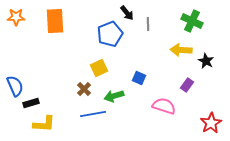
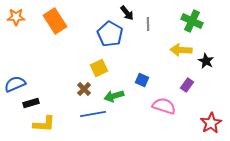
orange rectangle: rotated 30 degrees counterclockwise
blue pentagon: rotated 20 degrees counterclockwise
blue square: moved 3 px right, 2 px down
blue semicircle: moved 2 px up; rotated 90 degrees counterclockwise
